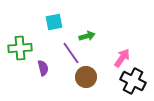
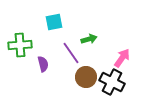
green arrow: moved 2 px right, 3 px down
green cross: moved 3 px up
purple semicircle: moved 4 px up
black cross: moved 21 px left, 1 px down
